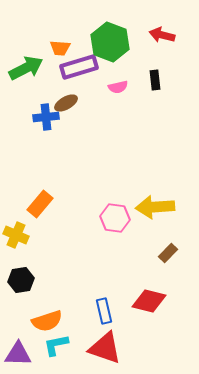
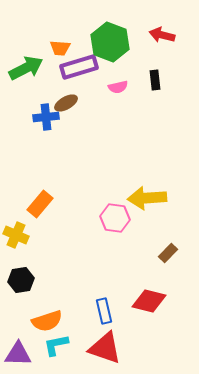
yellow arrow: moved 8 px left, 9 px up
